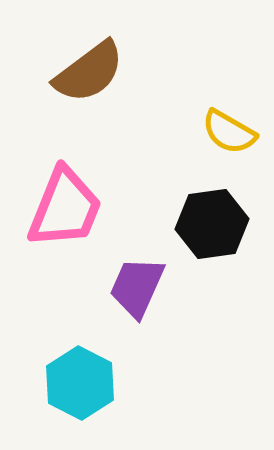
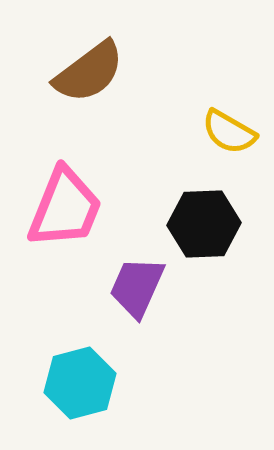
black hexagon: moved 8 px left; rotated 6 degrees clockwise
cyan hexagon: rotated 18 degrees clockwise
